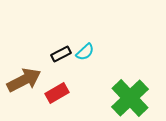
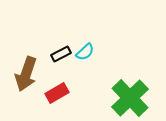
brown arrow: moved 2 px right, 6 px up; rotated 136 degrees clockwise
